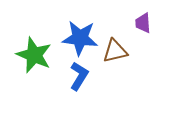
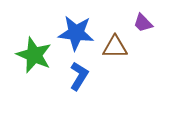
purple trapezoid: rotated 40 degrees counterclockwise
blue star: moved 4 px left, 5 px up
brown triangle: moved 4 px up; rotated 12 degrees clockwise
